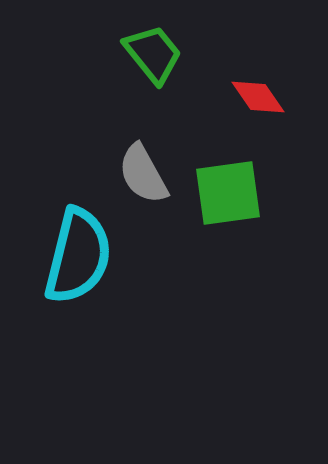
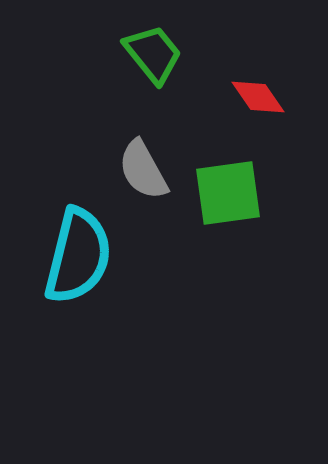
gray semicircle: moved 4 px up
